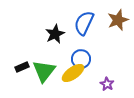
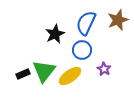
blue semicircle: moved 2 px right
blue circle: moved 1 px right, 9 px up
black rectangle: moved 1 px right, 7 px down
yellow ellipse: moved 3 px left, 3 px down
purple star: moved 3 px left, 15 px up
